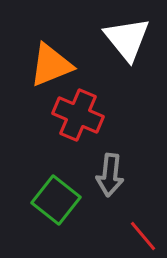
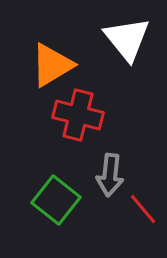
orange triangle: moved 1 px right; rotated 9 degrees counterclockwise
red cross: rotated 9 degrees counterclockwise
red line: moved 27 px up
